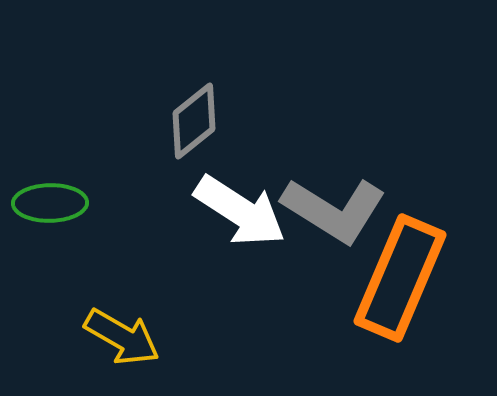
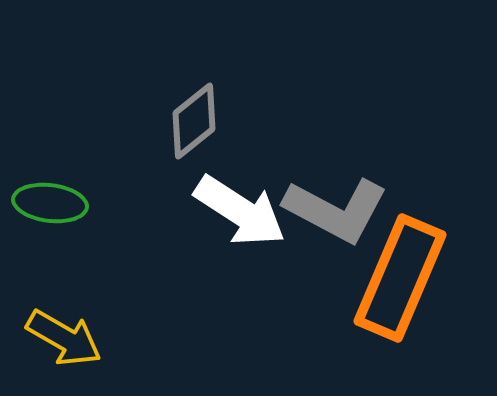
green ellipse: rotated 8 degrees clockwise
gray L-shape: moved 2 px right; rotated 4 degrees counterclockwise
yellow arrow: moved 58 px left, 1 px down
